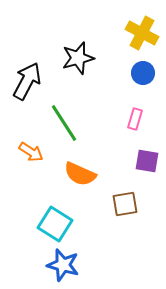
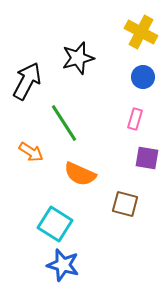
yellow cross: moved 1 px left, 1 px up
blue circle: moved 4 px down
purple square: moved 3 px up
brown square: rotated 24 degrees clockwise
